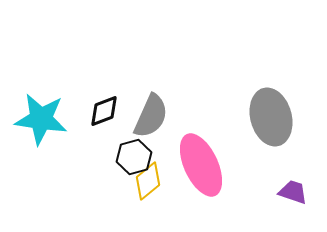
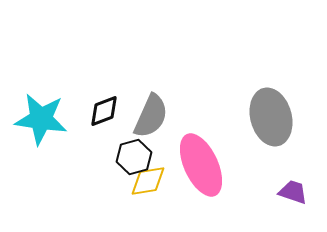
yellow diamond: rotated 30 degrees clockwise
